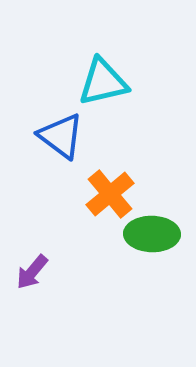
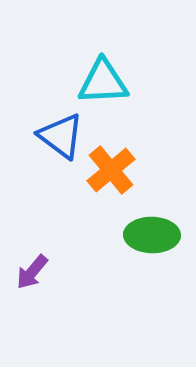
cyan triangle: rotated 10 degrees clockwise
orange cross: moved 1 px right, 24 px up
green ellipse: moved 1 px down
